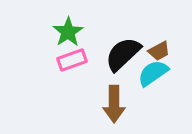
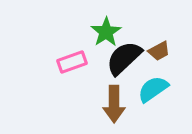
green star: moved 38 px right
black semicircle: moved 1 px right, 4 px down
pink rectangle: moved 2 px down
cyan semicircle: moved 16 px down
